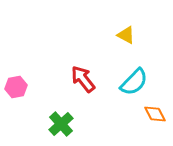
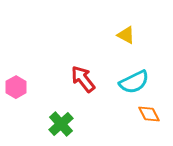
cyan semicircle: rotated 20 degrees clockwise
pink hexagon: rotated 20 degrees counterclockwise
orange diamond: moved 6 px left
